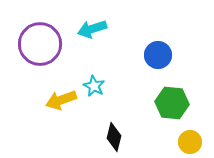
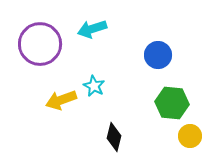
yellow circle: moved 6 px up
